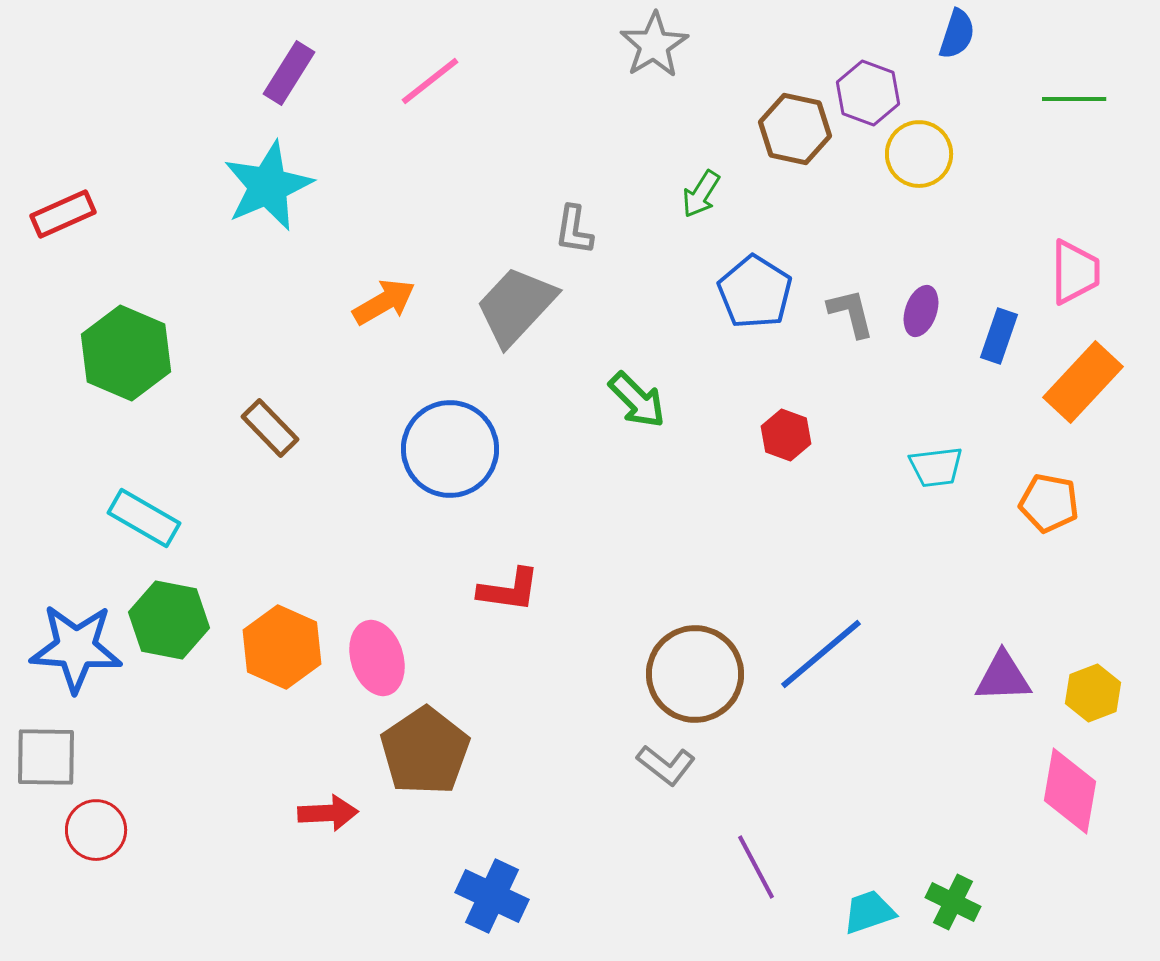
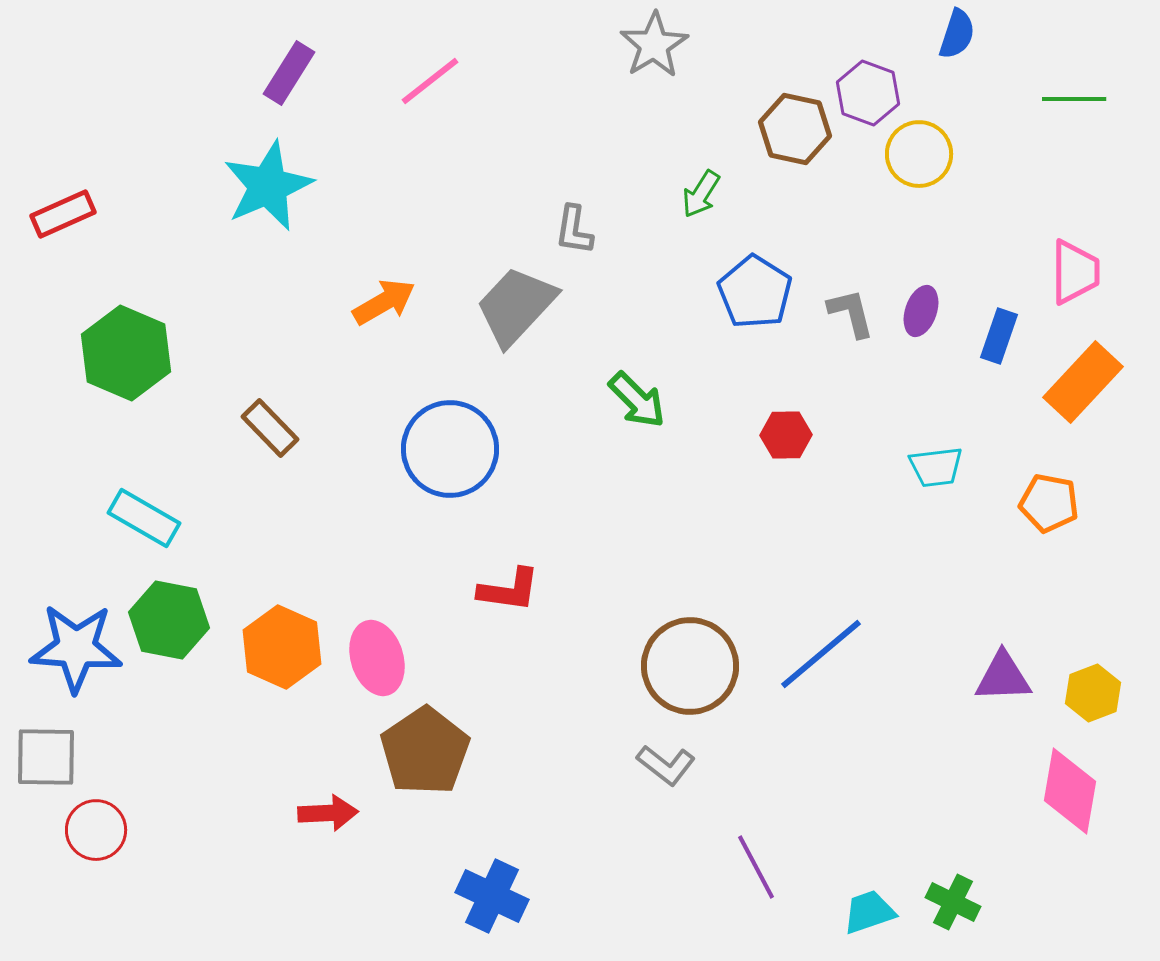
red hexagon at (786, 435): rotated 21 degrees counterclockwise
brown circle at (695, 674): moved 5 px left, 8 px up
